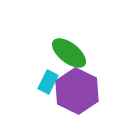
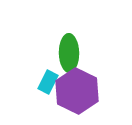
green ellipse: rotated 51 degrees clockwise
